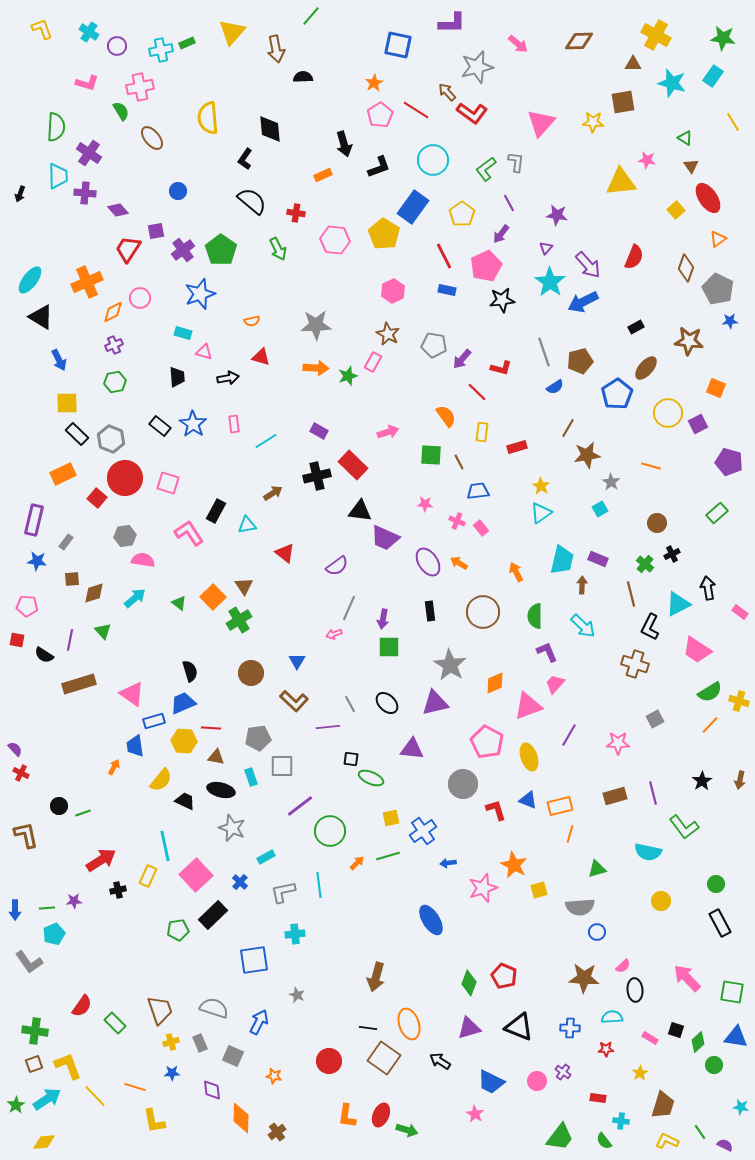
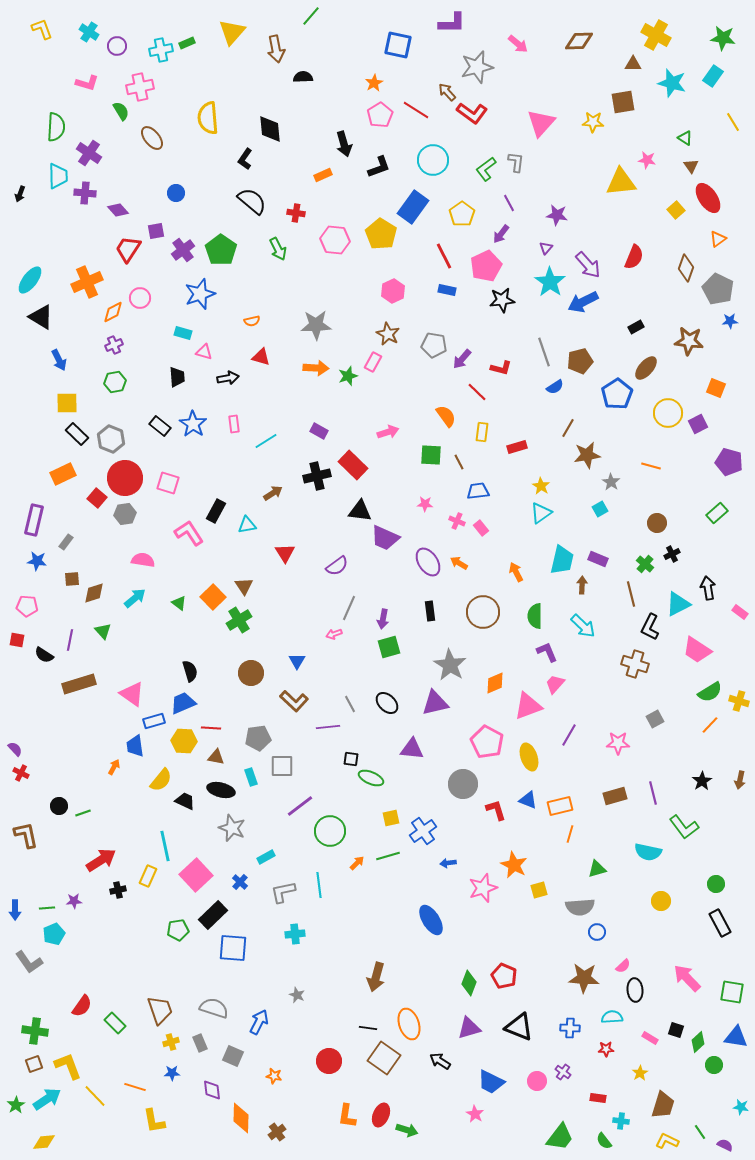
blue circle at (178, 191): moved 2 px left, 2 px down
yellow pentagon at (384, 234): moved 3 px left
gray hexagon at (125, 536): moved 22 px up
red triangle at (285, 553): rotated 20 degrees clockwise
green square at (389, 647): rotated 15 degrees counterclockwise
blue square at (254, 960): moved 21 px left, 12 px up; rotated 12 degrees clockwise
